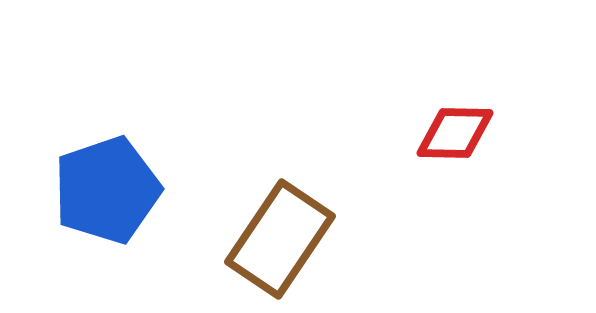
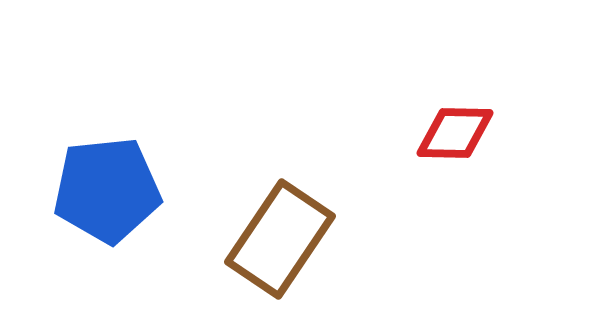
blue pentagon: rotated 13 degrees clockwise
